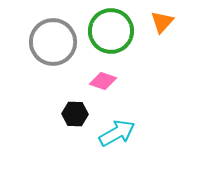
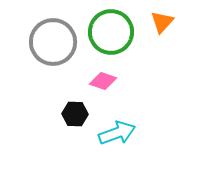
green circle: moved 1 px down
cyan arrow: rotated 9 degrees clockwise
